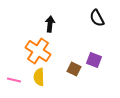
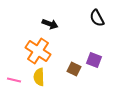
black arrow: rotated 105 degrees clockwise
